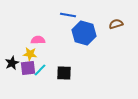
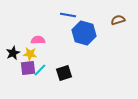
brown semicircle: moved 2 px right, 4 px up
black star: moved 1 px right, 10 px up
black square: rotated 21 degrees counterclockwise
